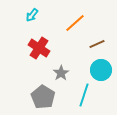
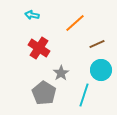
cyan arrow: rotated 64 degrees clockwise
gray pentagon: moved 1 px right, 4 px up
